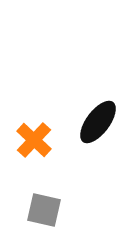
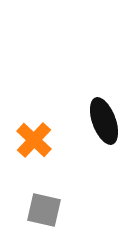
black ellipse: moved 6 px right, 1 px up; rotated 57 degrees counterclockwise
